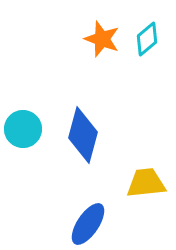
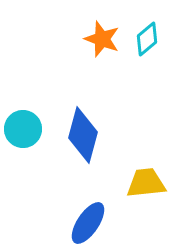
blue ellipse: moved 1 px up
